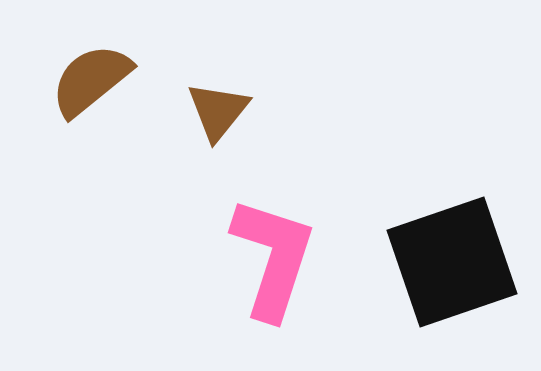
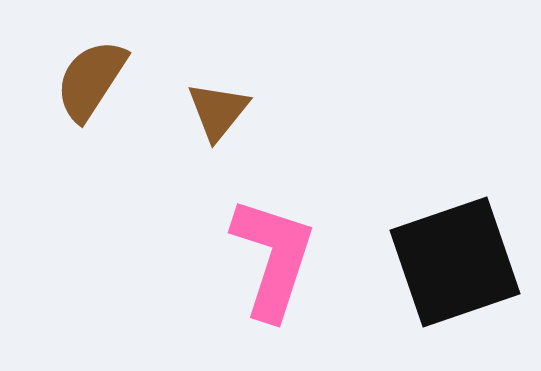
brown semicircle: rotated 18 degrees counterclockwise
black square: moved 3 px right
